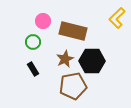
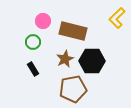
brown pentagon: moved 3 px down
